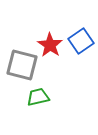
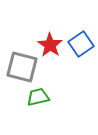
blue square: moved 3 px down
gray square: moved 2 px down
